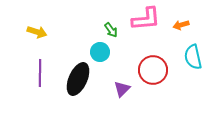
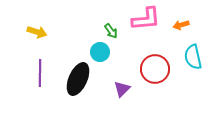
green arrow: moved 1 px down
red circle: moved 2 px right, 1 px up
